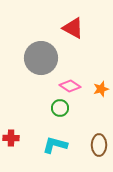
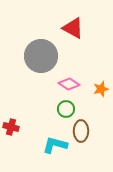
gray circle: moved 2 px up
pink diamond: moved 1 px left, 2 px up
green circle: moved 6 px right, 1 px down
red cross: moved 11 px up; rotated 14 degrees clockwise
brown ellipse: moved 18 px left, 14 px up
